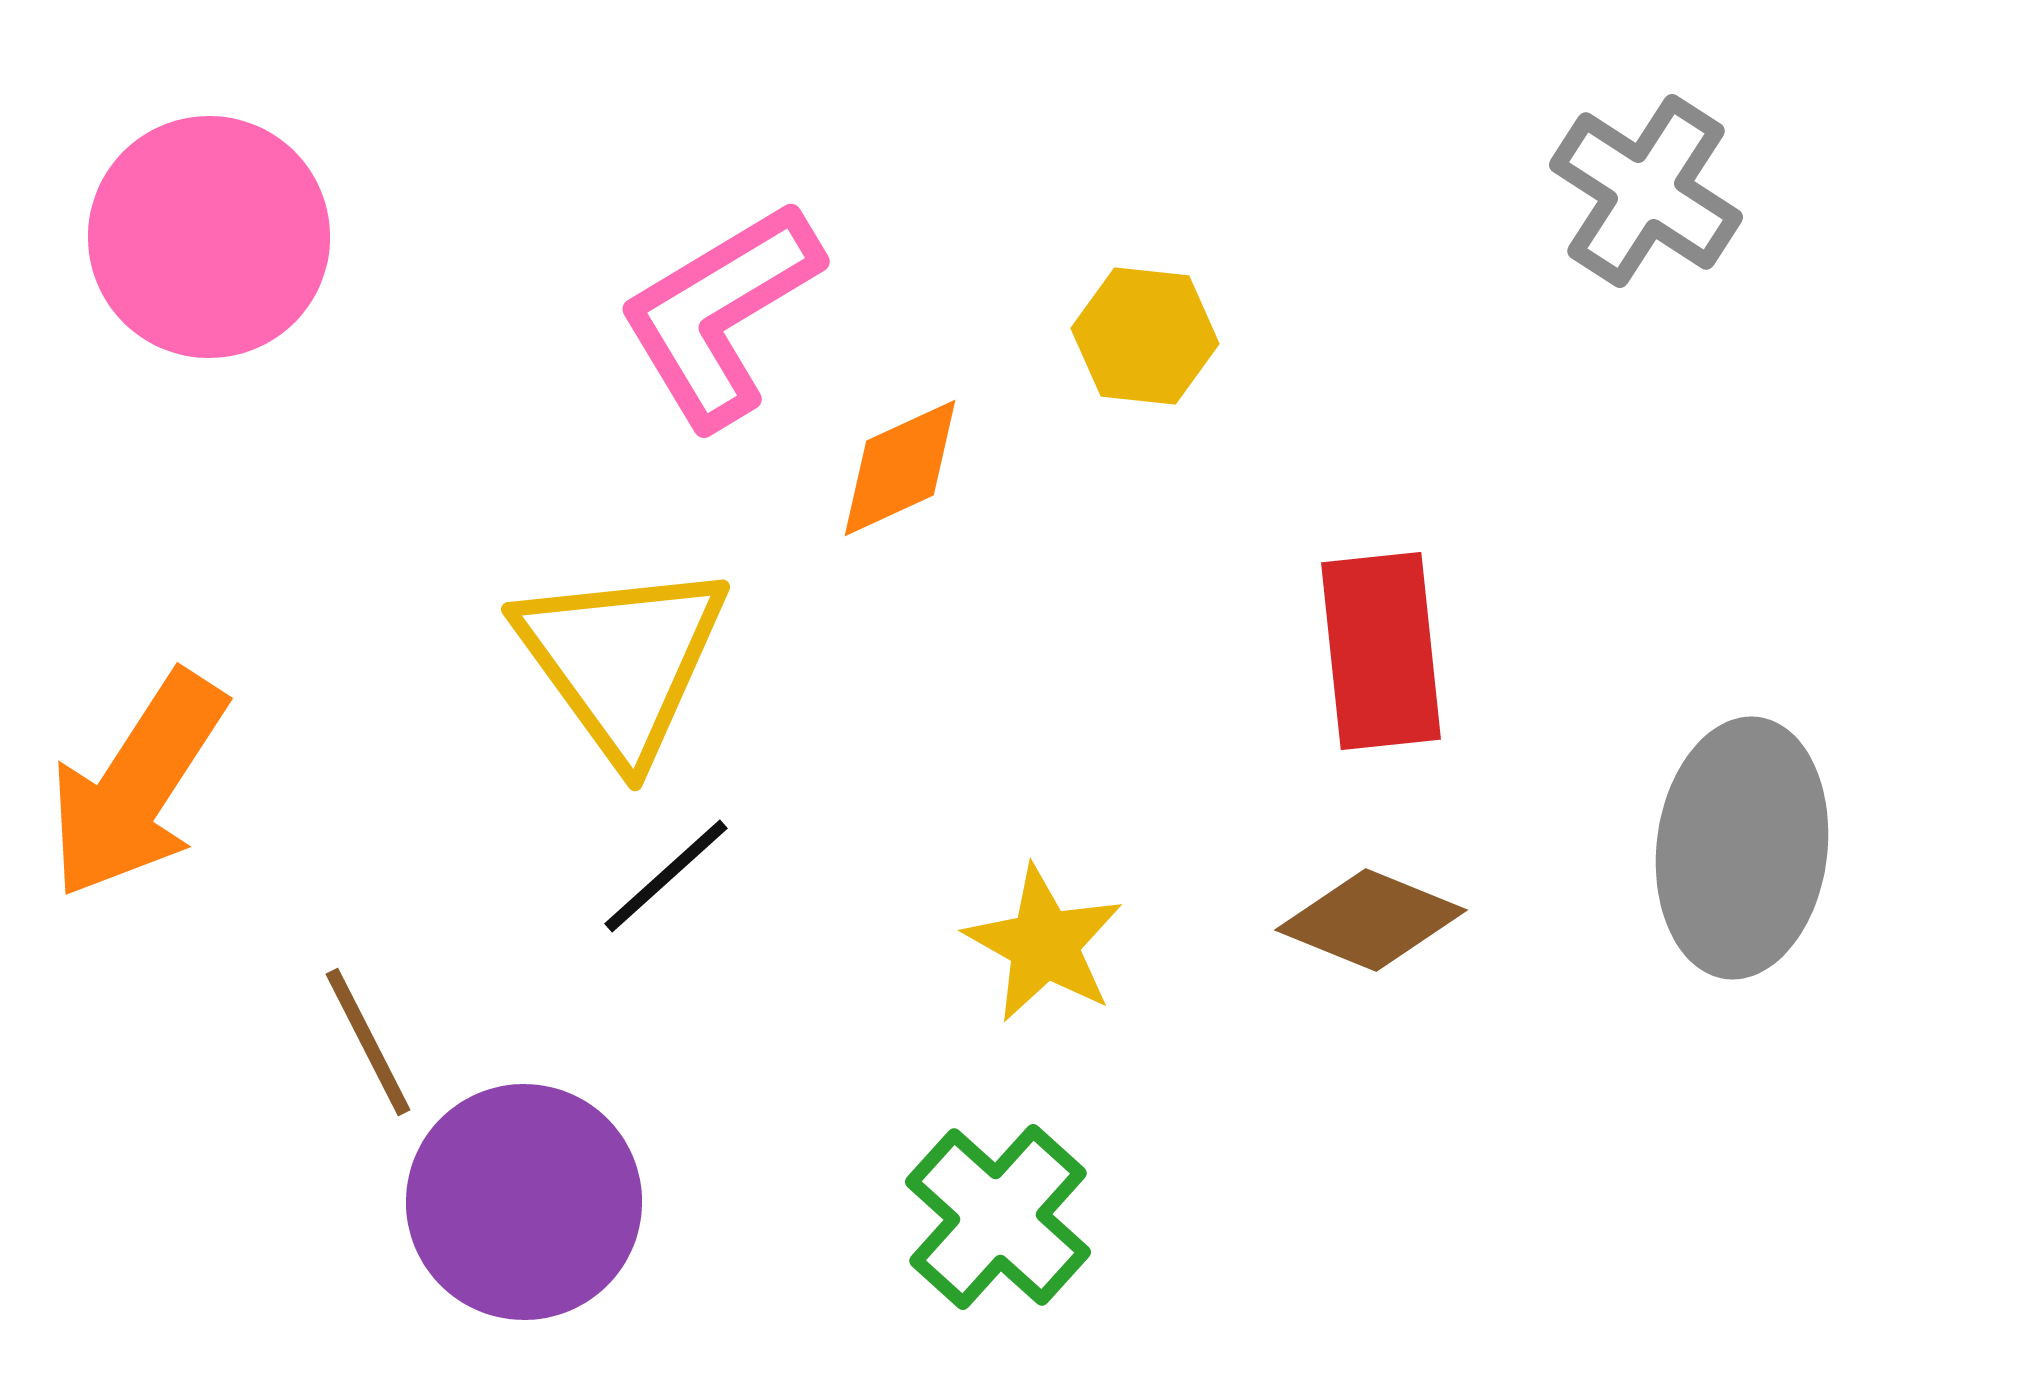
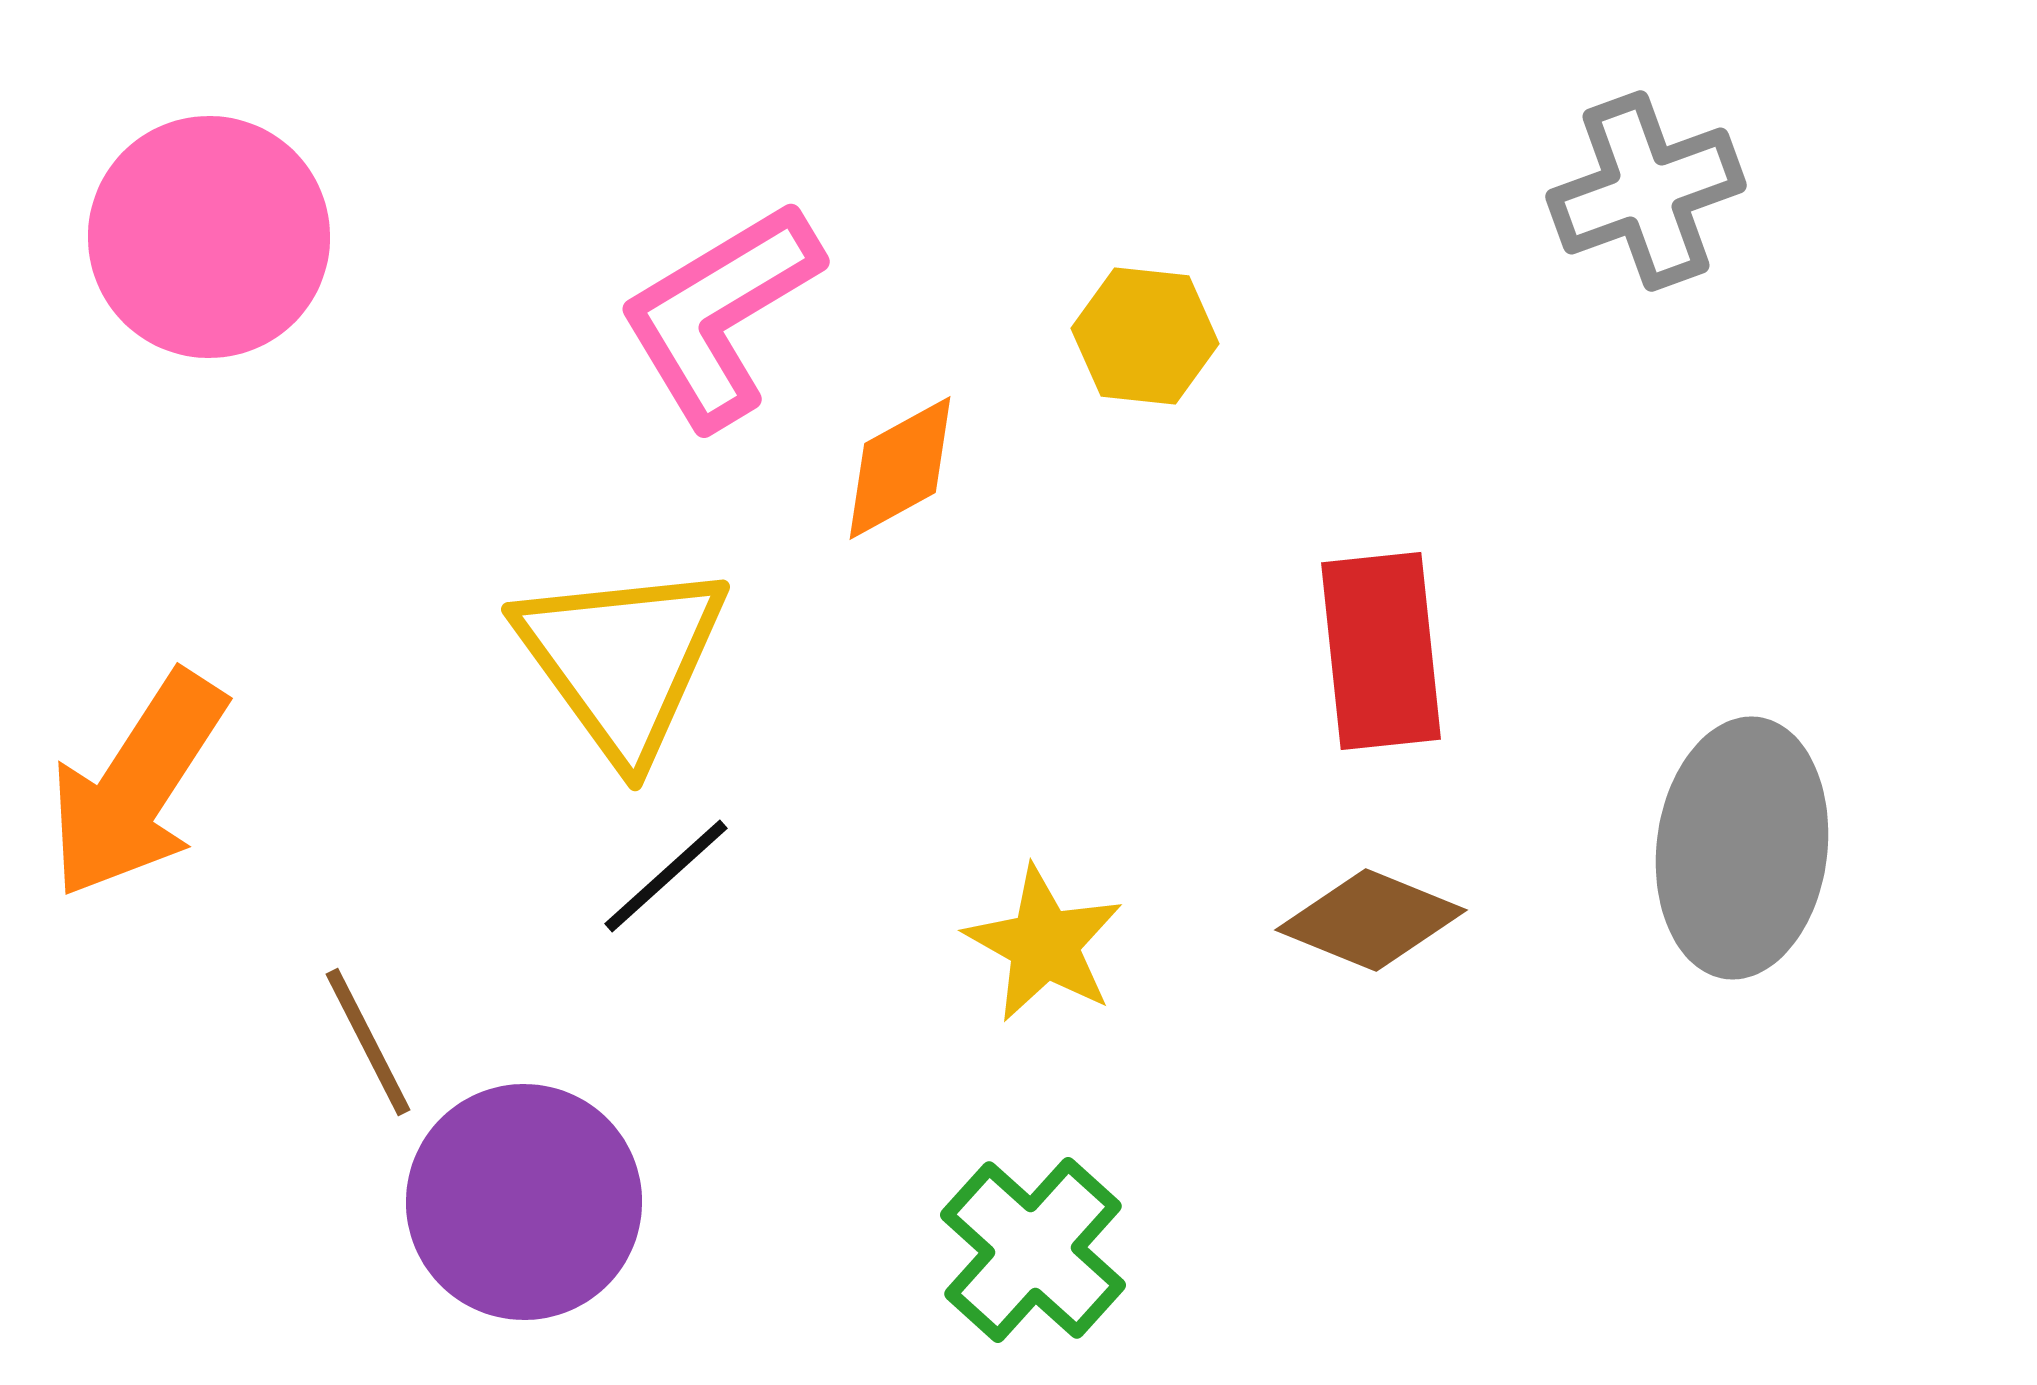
gray cross: rotated 37 degrees clockwise
orange diamond: rotated 4 degrees counterclockwise
green cross: moved 35 px right, 33 px down
